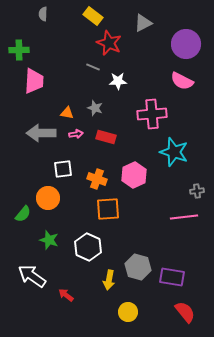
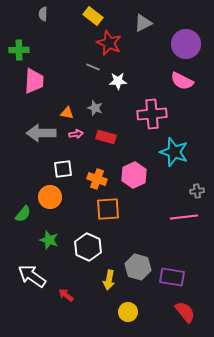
orange circle: moved 2 px right, 1 px up
